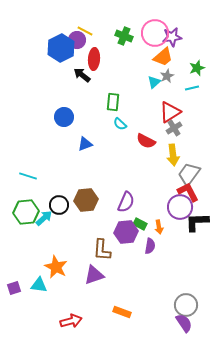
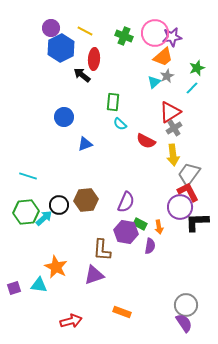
purple circle at (77, 40): moved 26 px left, 12 px up
cyan line at (192, 88): rotated 32 degrees counterclockwise
purple hexagon at (126, 232): rotated 15 degrees clockwise
